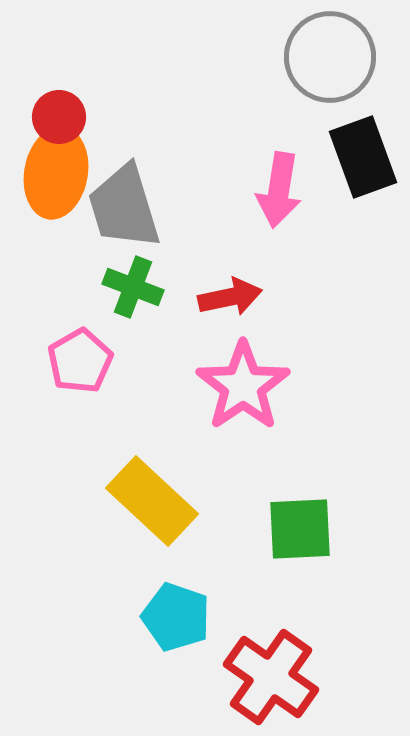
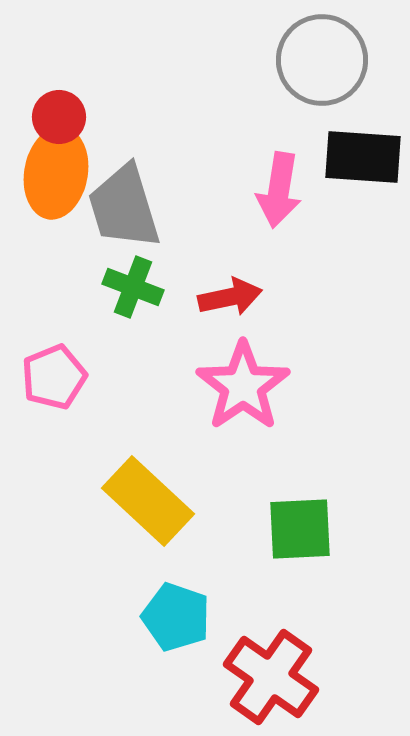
gray circle: moved 8 px left, 3 px down
black rectangle: rotated 66 degrees counterclockwise
pink pentagon: moved 26 px left, 16 px down; rotated 8 degrees clockwise
yellow rectangle: moved 4 px left
